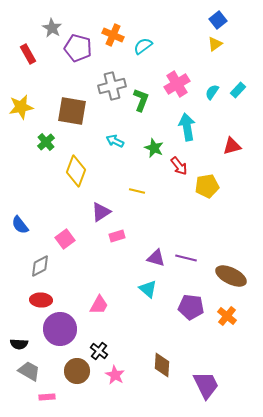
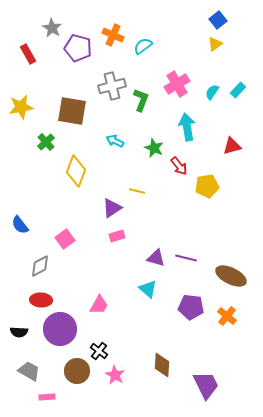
purple triangle at (101, 212): moved 11 px right, 4 px up
black semicircle at (19, 344): moved 12 px up
